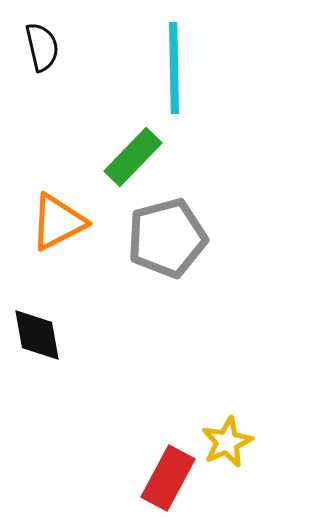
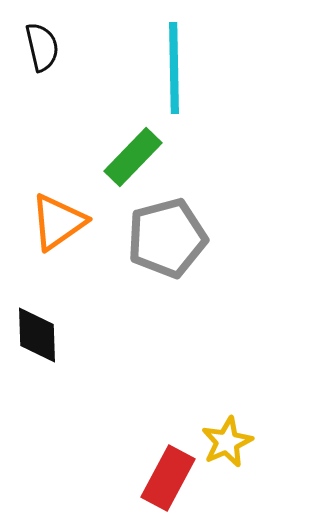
orange triangle: rotated 8 degrees counterclockwise
black diamond: rotated 8 degrees clockwise
